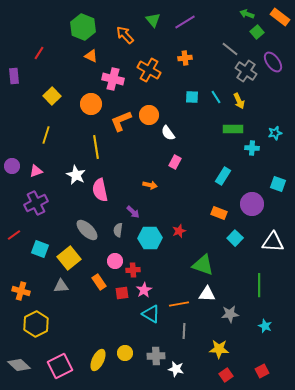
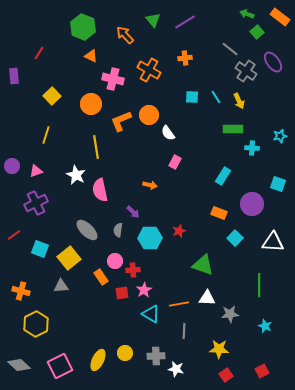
cyan star at (275, 133): moved 5 px right, 3 px down
orange rectangle at (99, 282): moved 2 px right, 5 px up
white triangle at (207, 294): moved 4 px down
